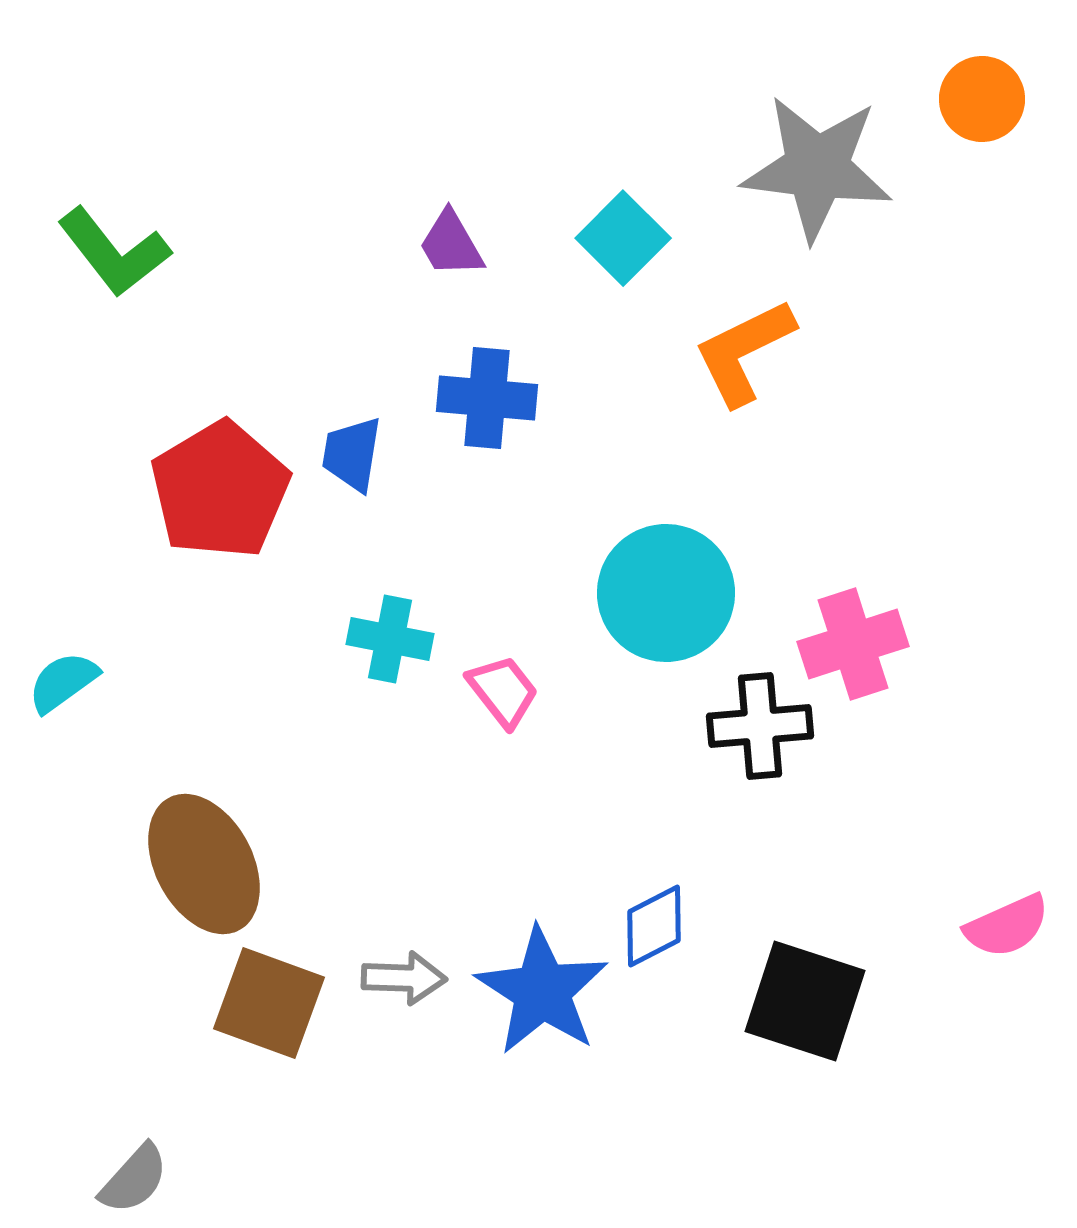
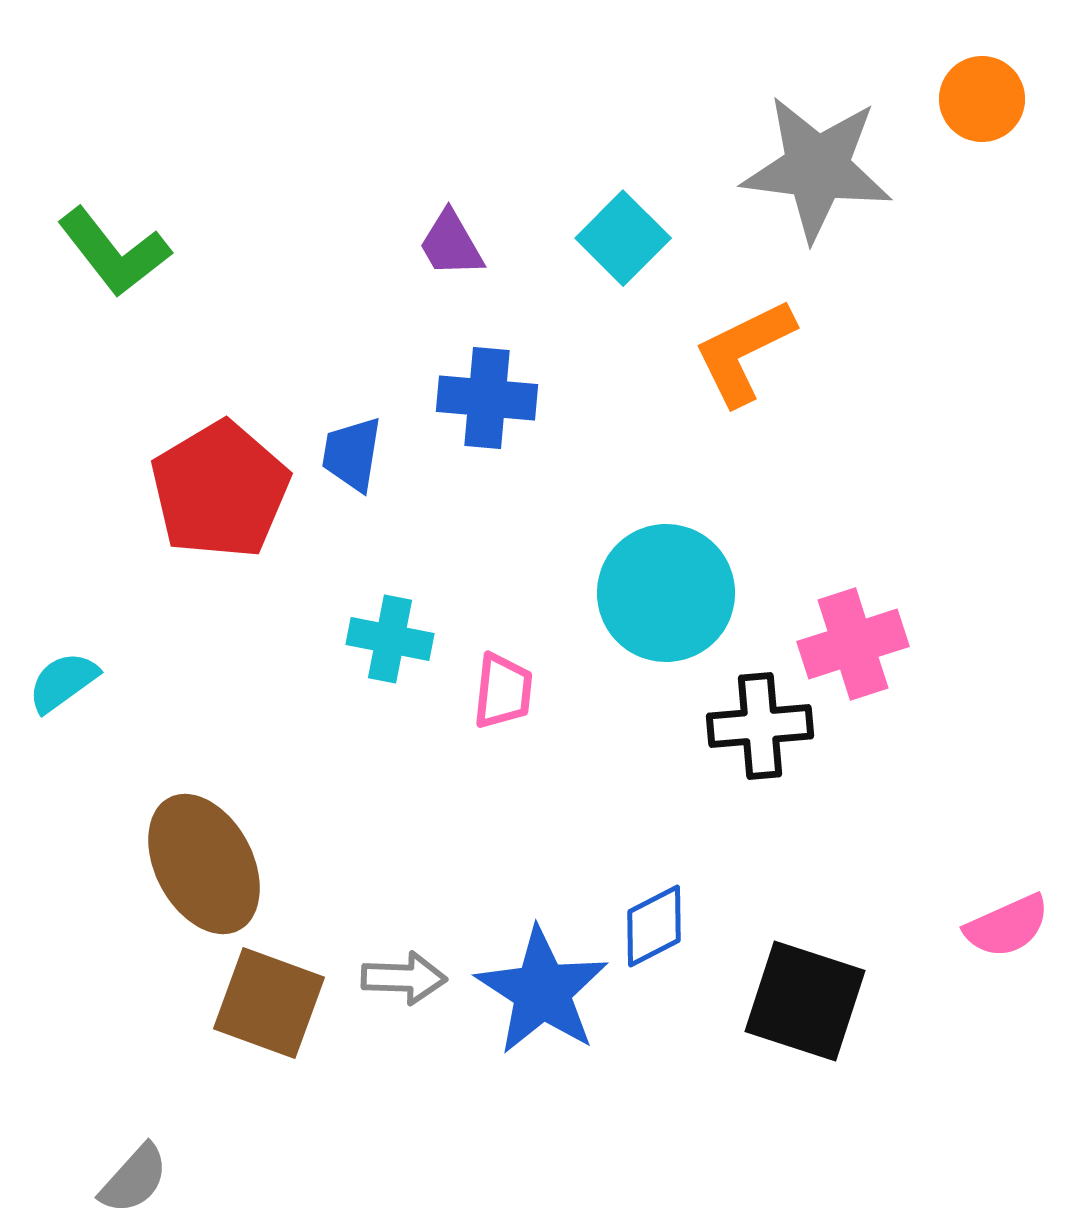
pink trapezoid: rotated 44 degrees clockwise
